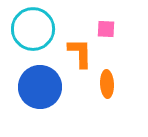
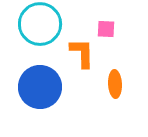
cyan circle: moved 7 px right, 5 px up
orange L-shape: moved 2 px right
orange ellipse: moved 8 px right
